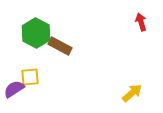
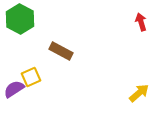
green hexagon: moved 16 px left, 14 px up
brown rectangle: moved 1 px right, 5 px down
yellow square: moved 1 px right; rotated 18 degrees counterclockwise
yellow arrow: moved 7 px right
